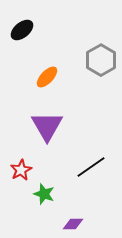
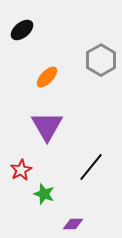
black line: rotated 16 degrees counterclockwise
